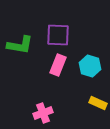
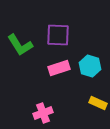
green L-shape: rotated 48 degrees clockwise
pink rectangle: moved 1 px right, 3 px down; rotated 50 degrees clockwise
